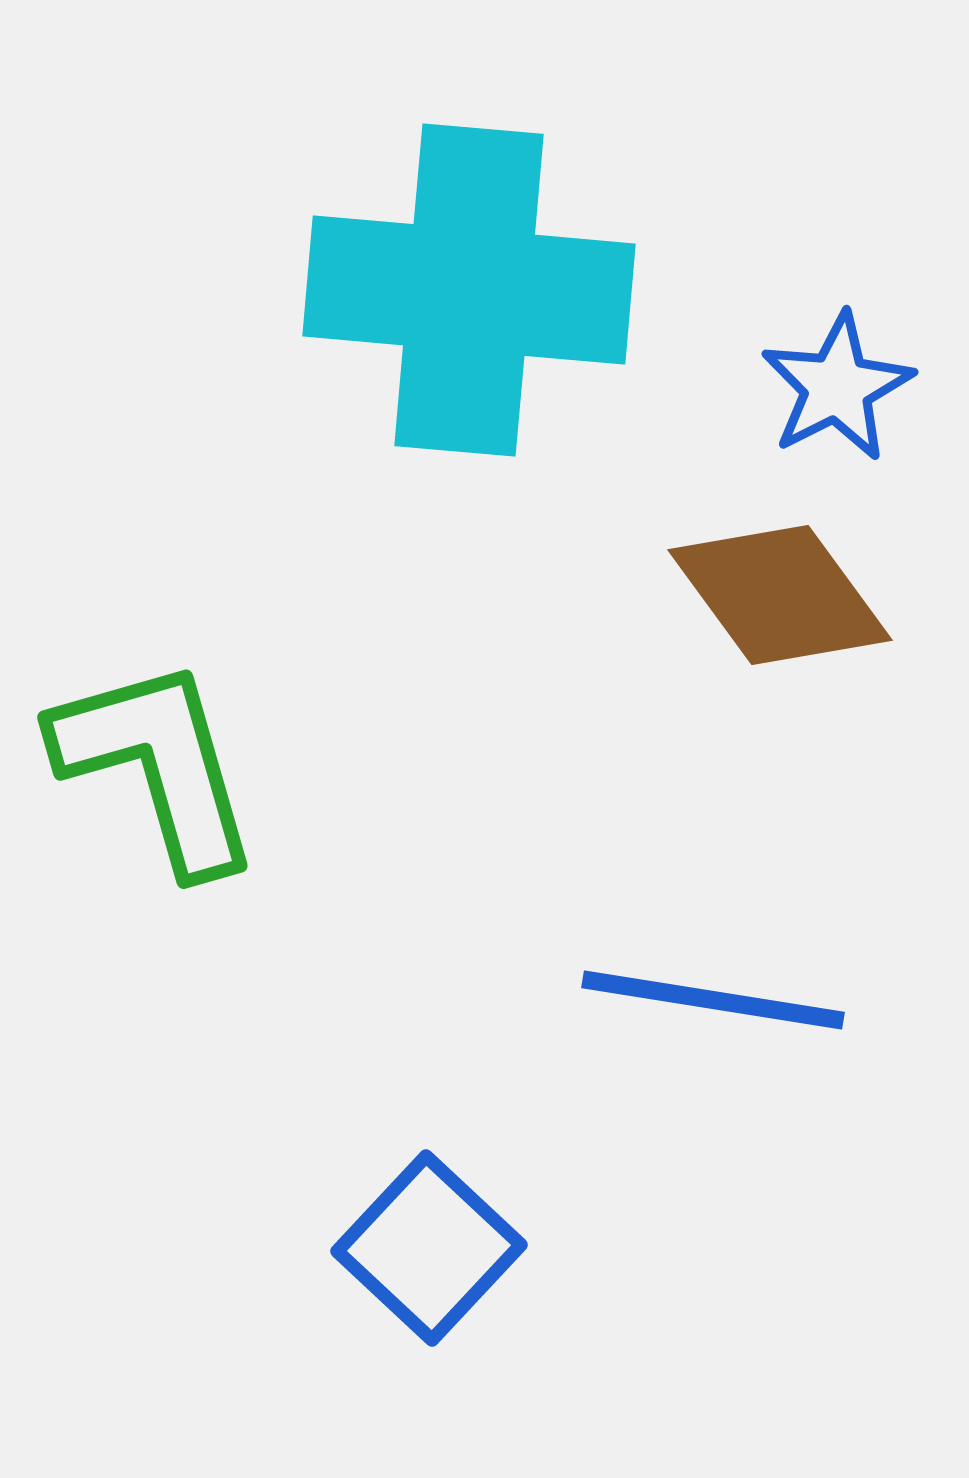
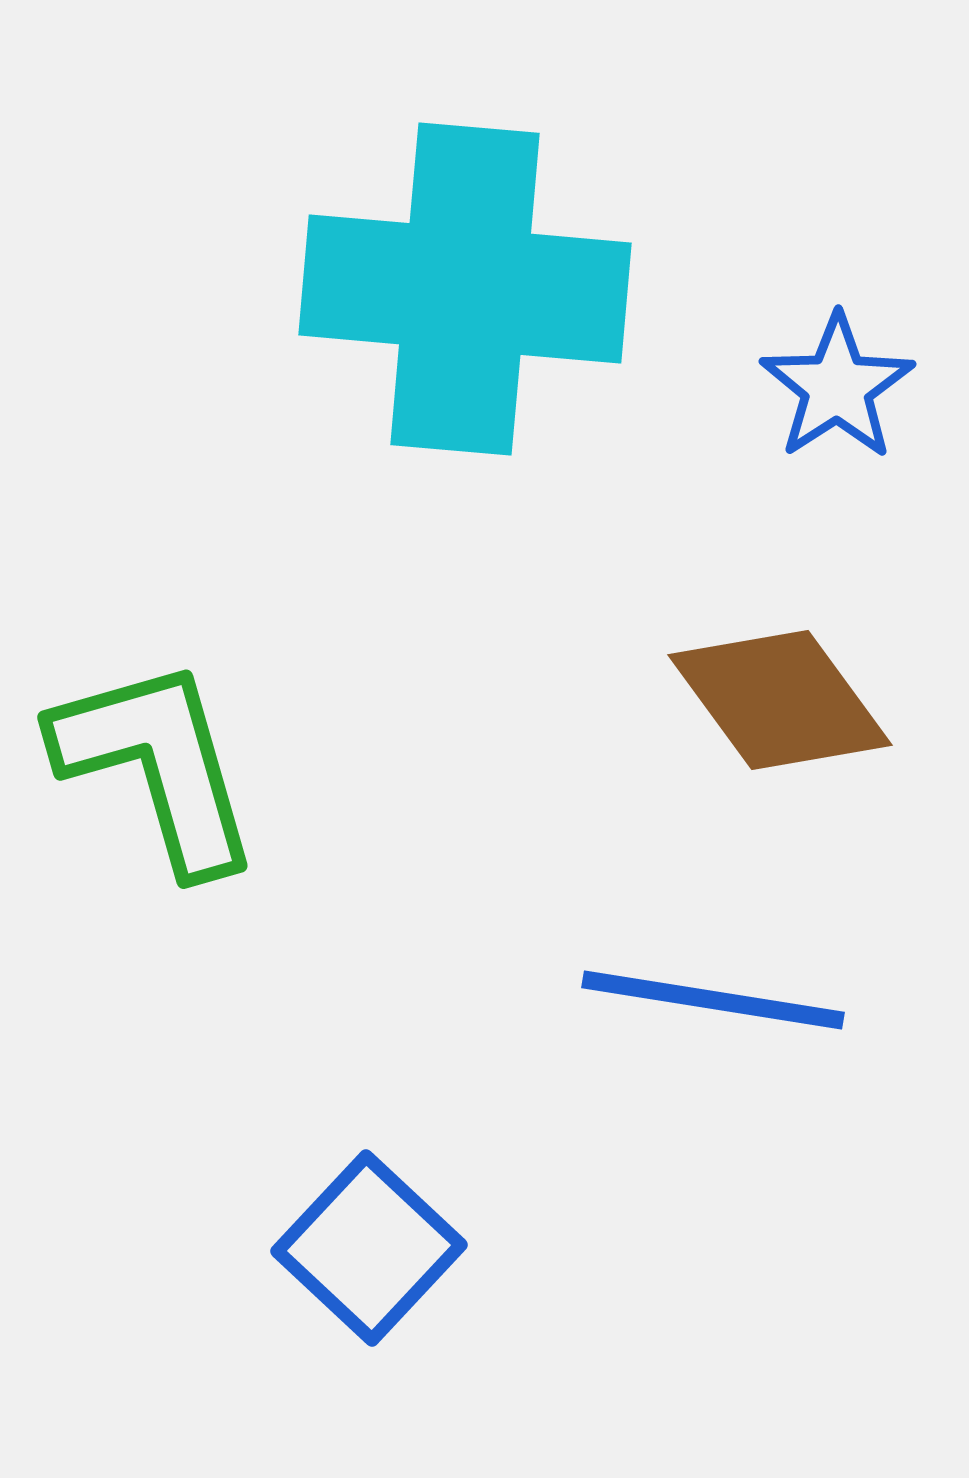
cyan cross: moved 4 px left, 1 px up
blue star: rotated 6 degrees counterclockwise
brown diamond: moved 105 px down
blue square: moved 60 px left
